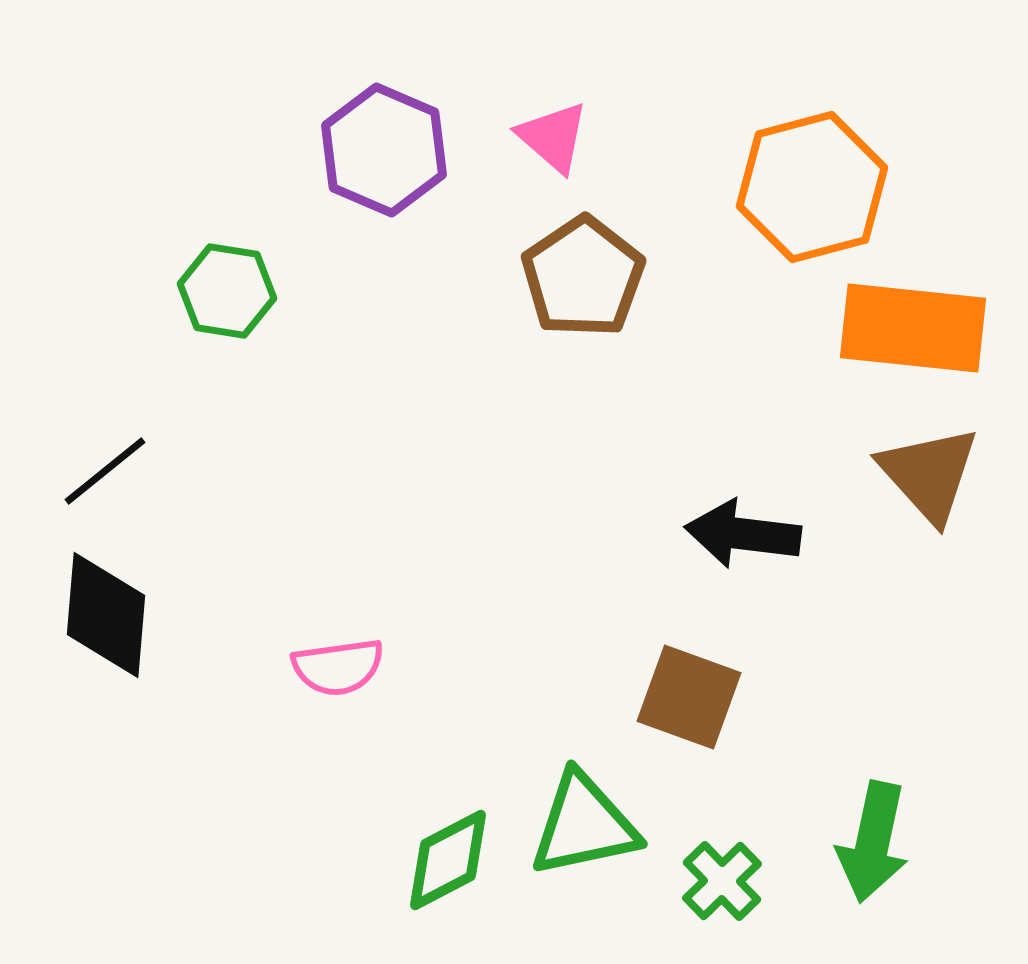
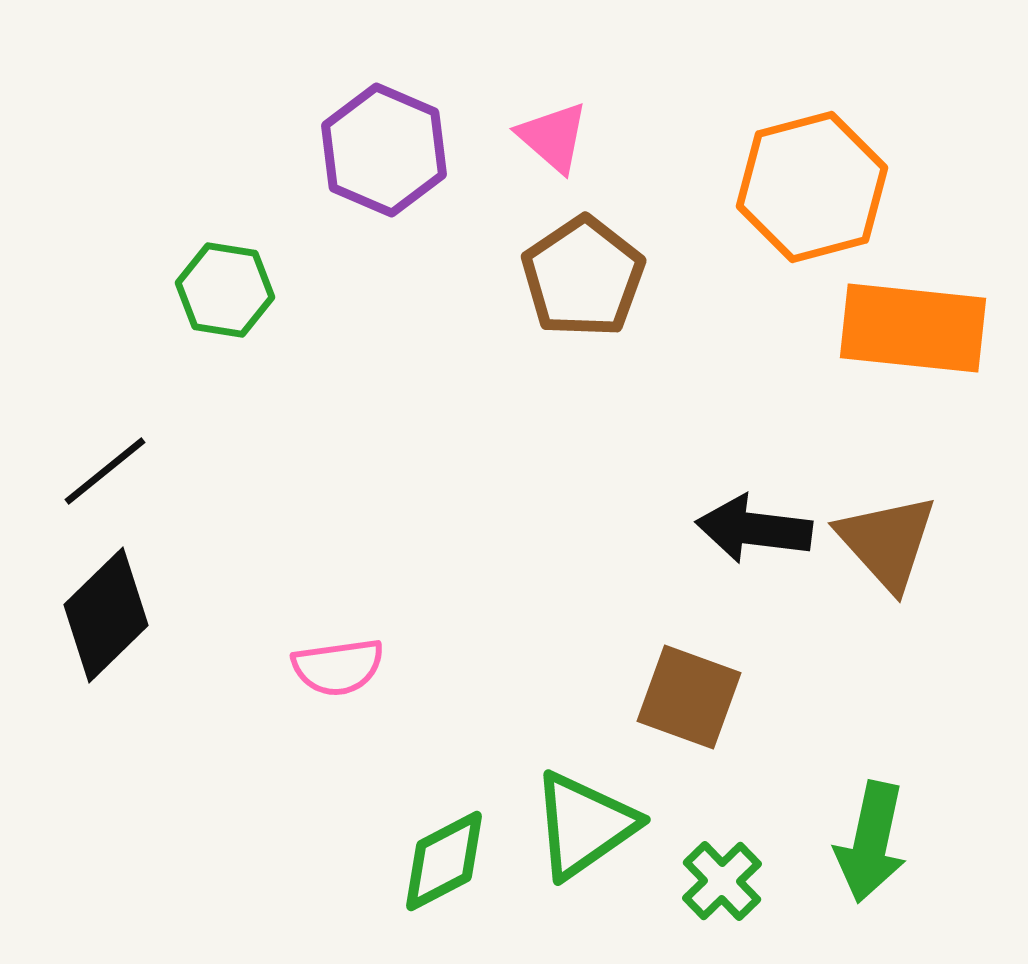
green hexagon: moved 2 px left, 1 px up
brown triangle: moved 42 px left, 68 px down
black arrow: moved 11 px right, 5 px up
black diamond: rotated 41 degrees clockwise
green triangle: rotated 23 degrees counterclockwise
green arrow: moved 2 px left
green diamond: moved 4 px left, 1 px down
